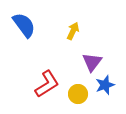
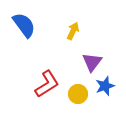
blue star: moved 1 px down
